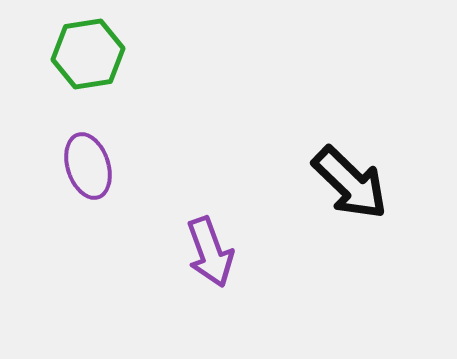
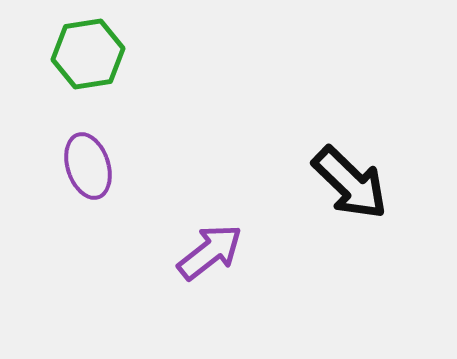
purple arrow: rotated 108 degrees counterclockwise
